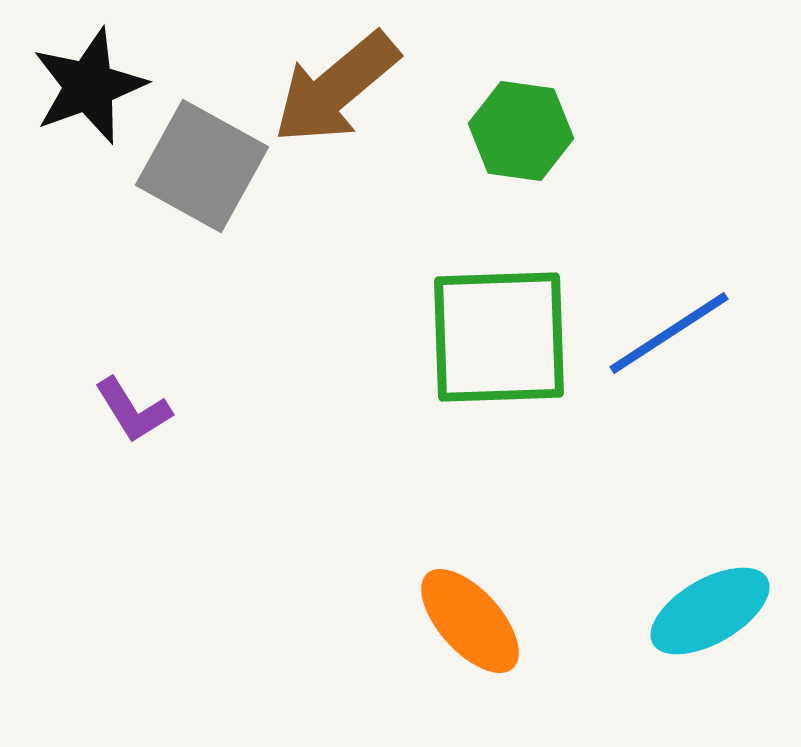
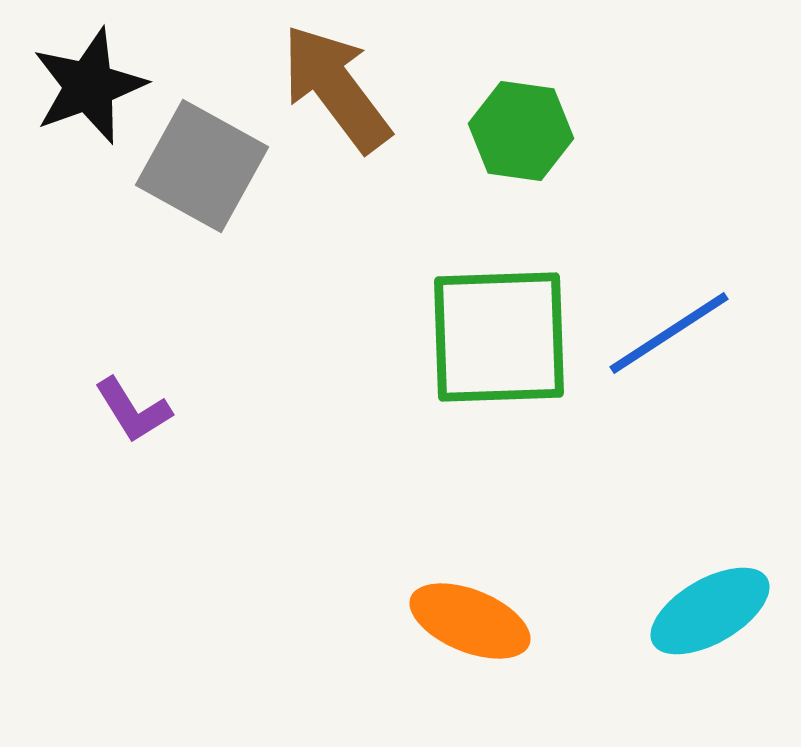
brown arrow: rotated 93 degrees clockwise
orange ellipse: rotated 26 degrees counterclockwise
